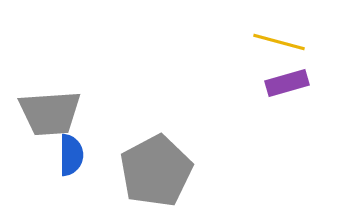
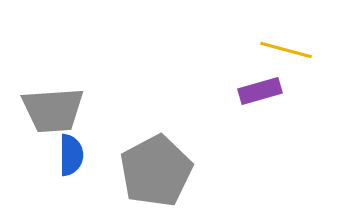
yellow line: moved 7 px right, 8 px down
purple rectangle: moved 27 px left, 8 px down
gray trapezoid: moved 3 px right, 3 px up
